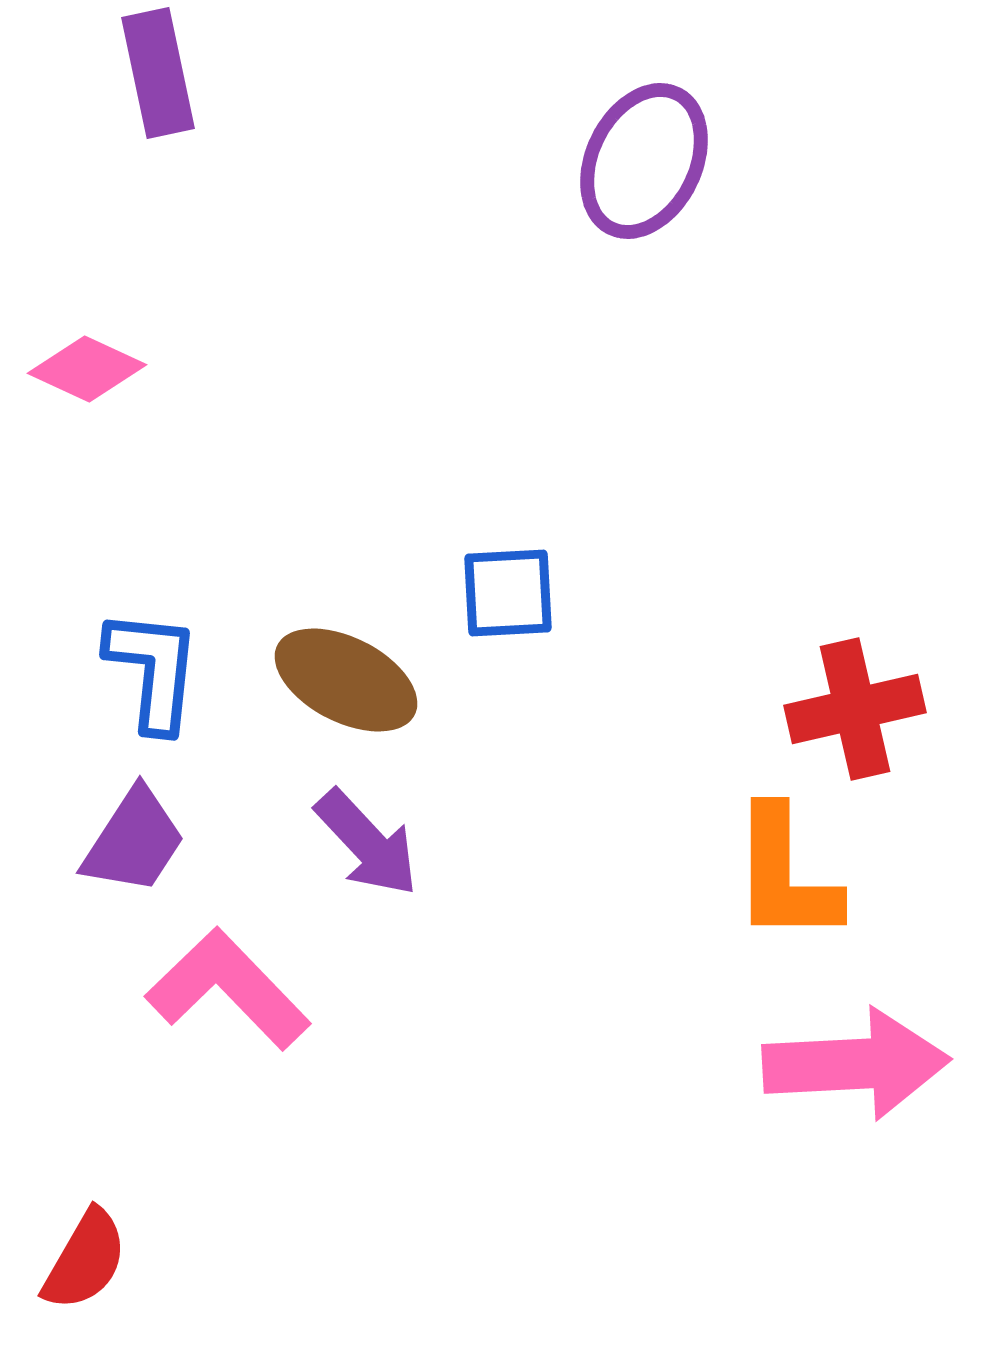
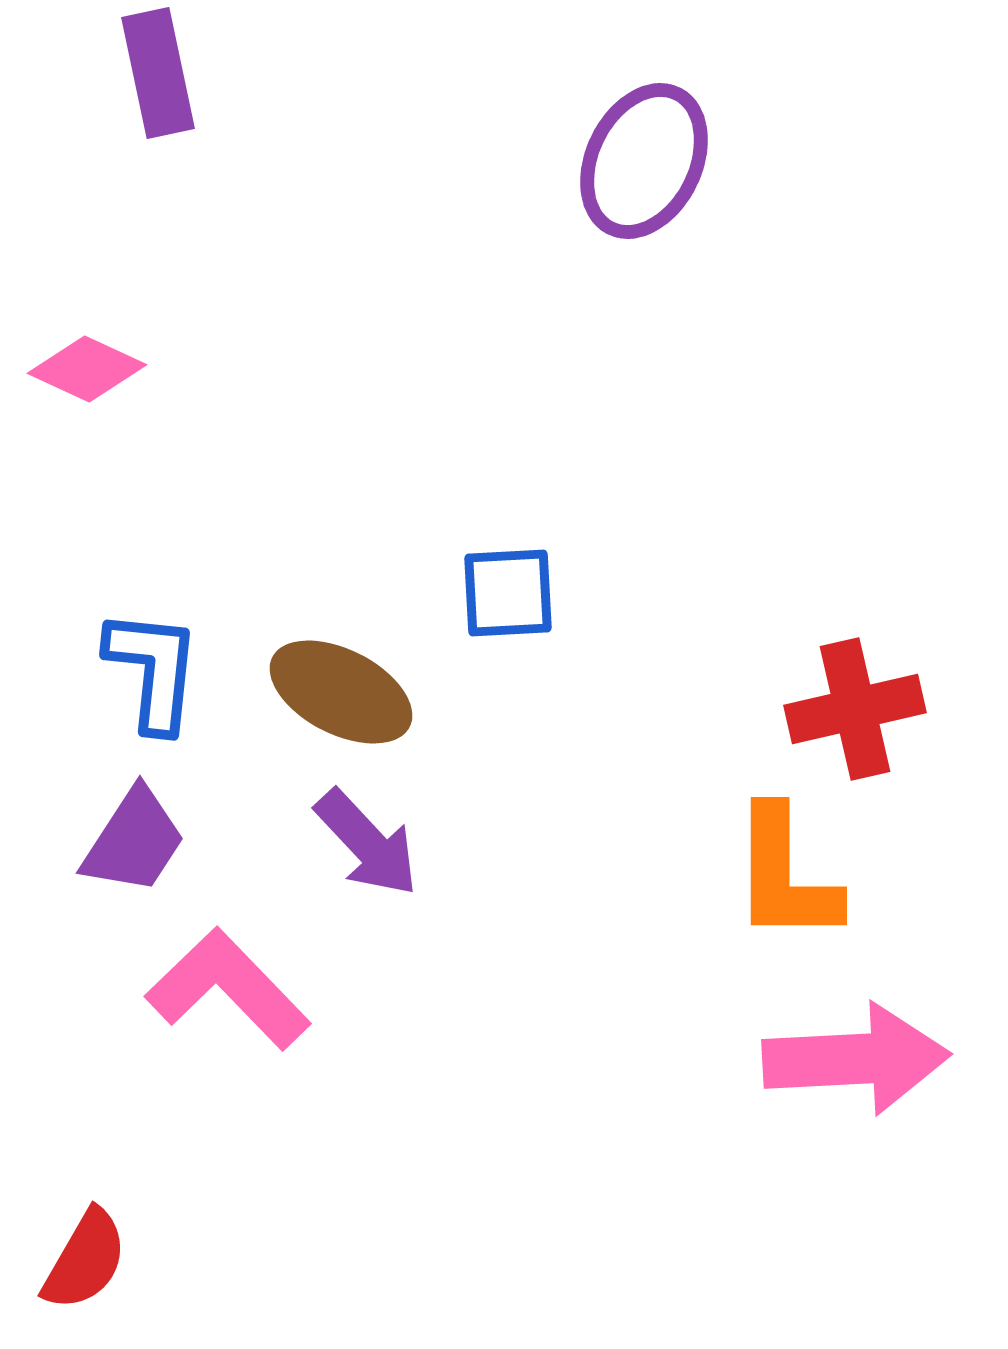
brown ellipse: moved 5 px left, 12 px down
pink arrow: moved 5 px up
